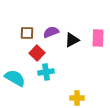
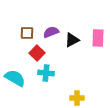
cyan cross: moved 1 px down; rotated 14 degrees clockwise
